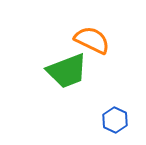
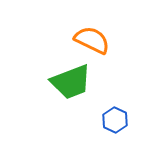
green trapezoid: moved 4 px right, 11 px down
